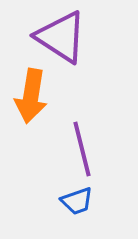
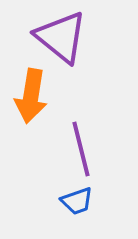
purple triangle: rotated 6 degrees clockwise
purple line: moved 1 px left
